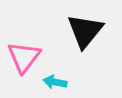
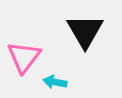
black triangle: rotated 9 degrees counterclockwise
